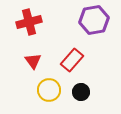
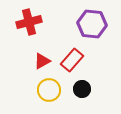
purple hexagon: moved 2 px left, 4 px down; rotated 16 degrees clockwise
red triangle: moved 9 px right; rotated 36 degrees clockwise
black circle: moved 1 px right, 3 px up
